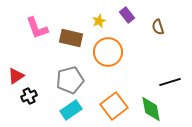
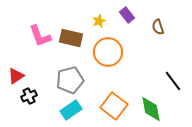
pink L-shape: moved 3 px right, 8 px down
black line: moved 3 px right, 1 px up; rotated 70 degrees clockwise
orange square: rotated 16 degrees counterclockwise
